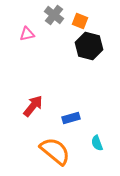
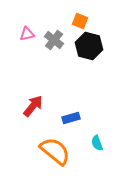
gray cross: moved 25 px down
